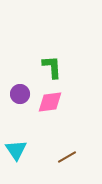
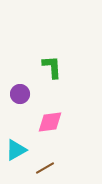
pink diamond: moved 20 px down
cyan triangle: rotated 35 degrees clockwise
brown line: moved 22 px left, 11 px down
